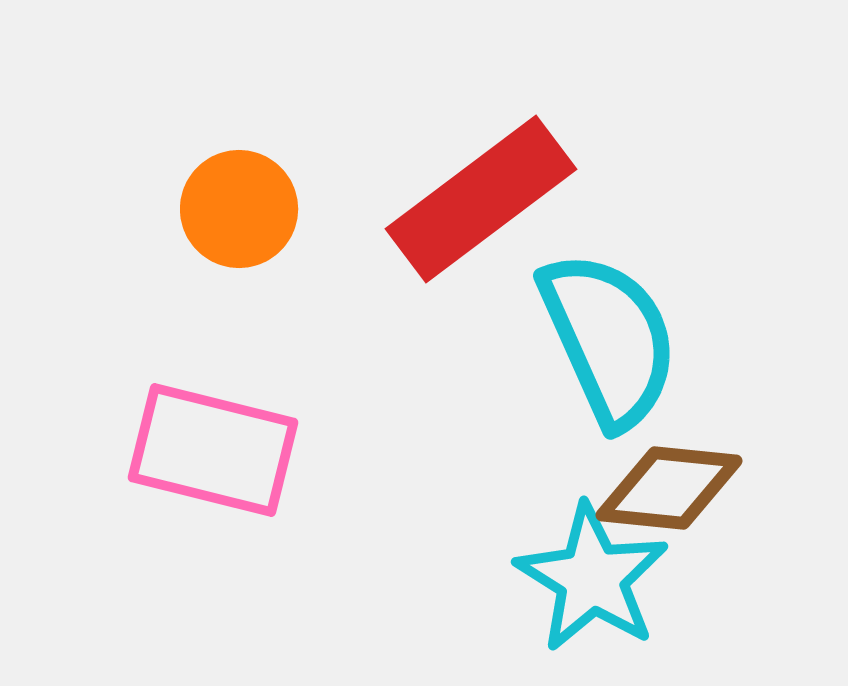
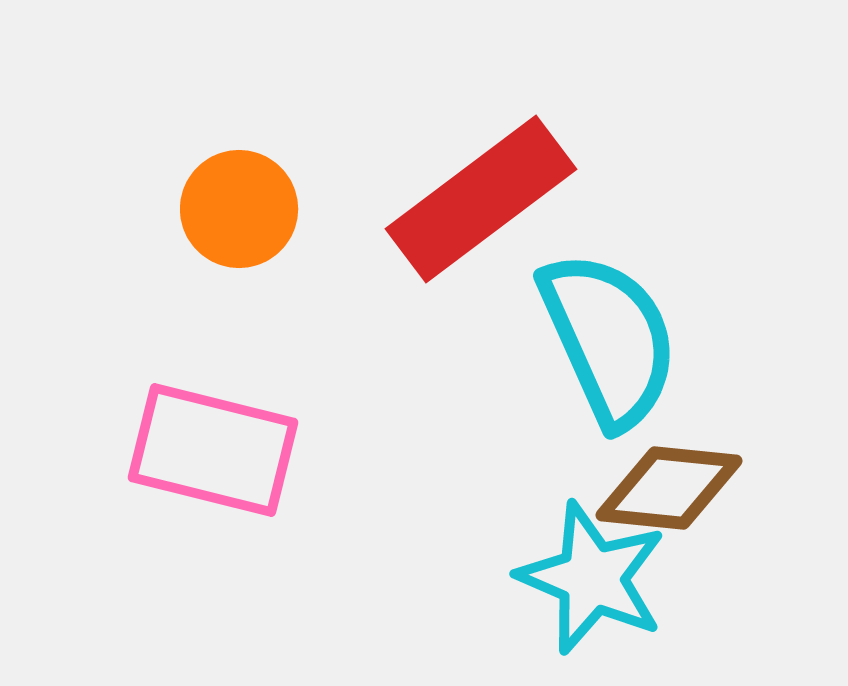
cyan star: rotated 9 degrees counterclockwise
